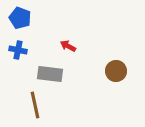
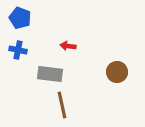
red arrow: rotated 21 degrees counterclockwise
brown circle: moved 1 px right, 1 px down
brown line: moved 27 px right
